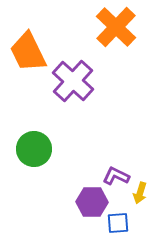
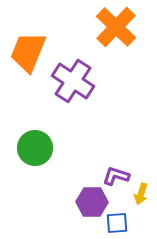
orange trapezoid: rotated 48 degrees clockwise
purple cross: rotated 9 degrees counterclockwise
green circle: moved 1 px right, 1 px up
purple L-shape: rotated 8 degrees counterclockwise
yellow arrow: moved 1 px right, 1 px down
blue square: moved 1 px left
